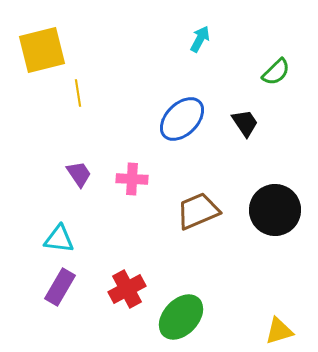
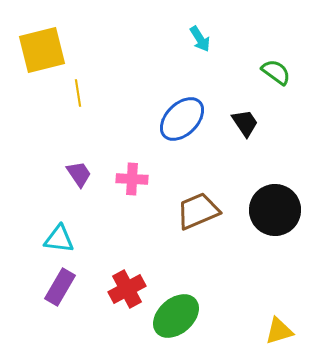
cyan arrow: rotated 120 degrees clockwise
green semicircle: rotated 100 degrees counterclockwise
green ellipse: moved 5 px left, 1 px up; rotated 6 degrees clockwise
